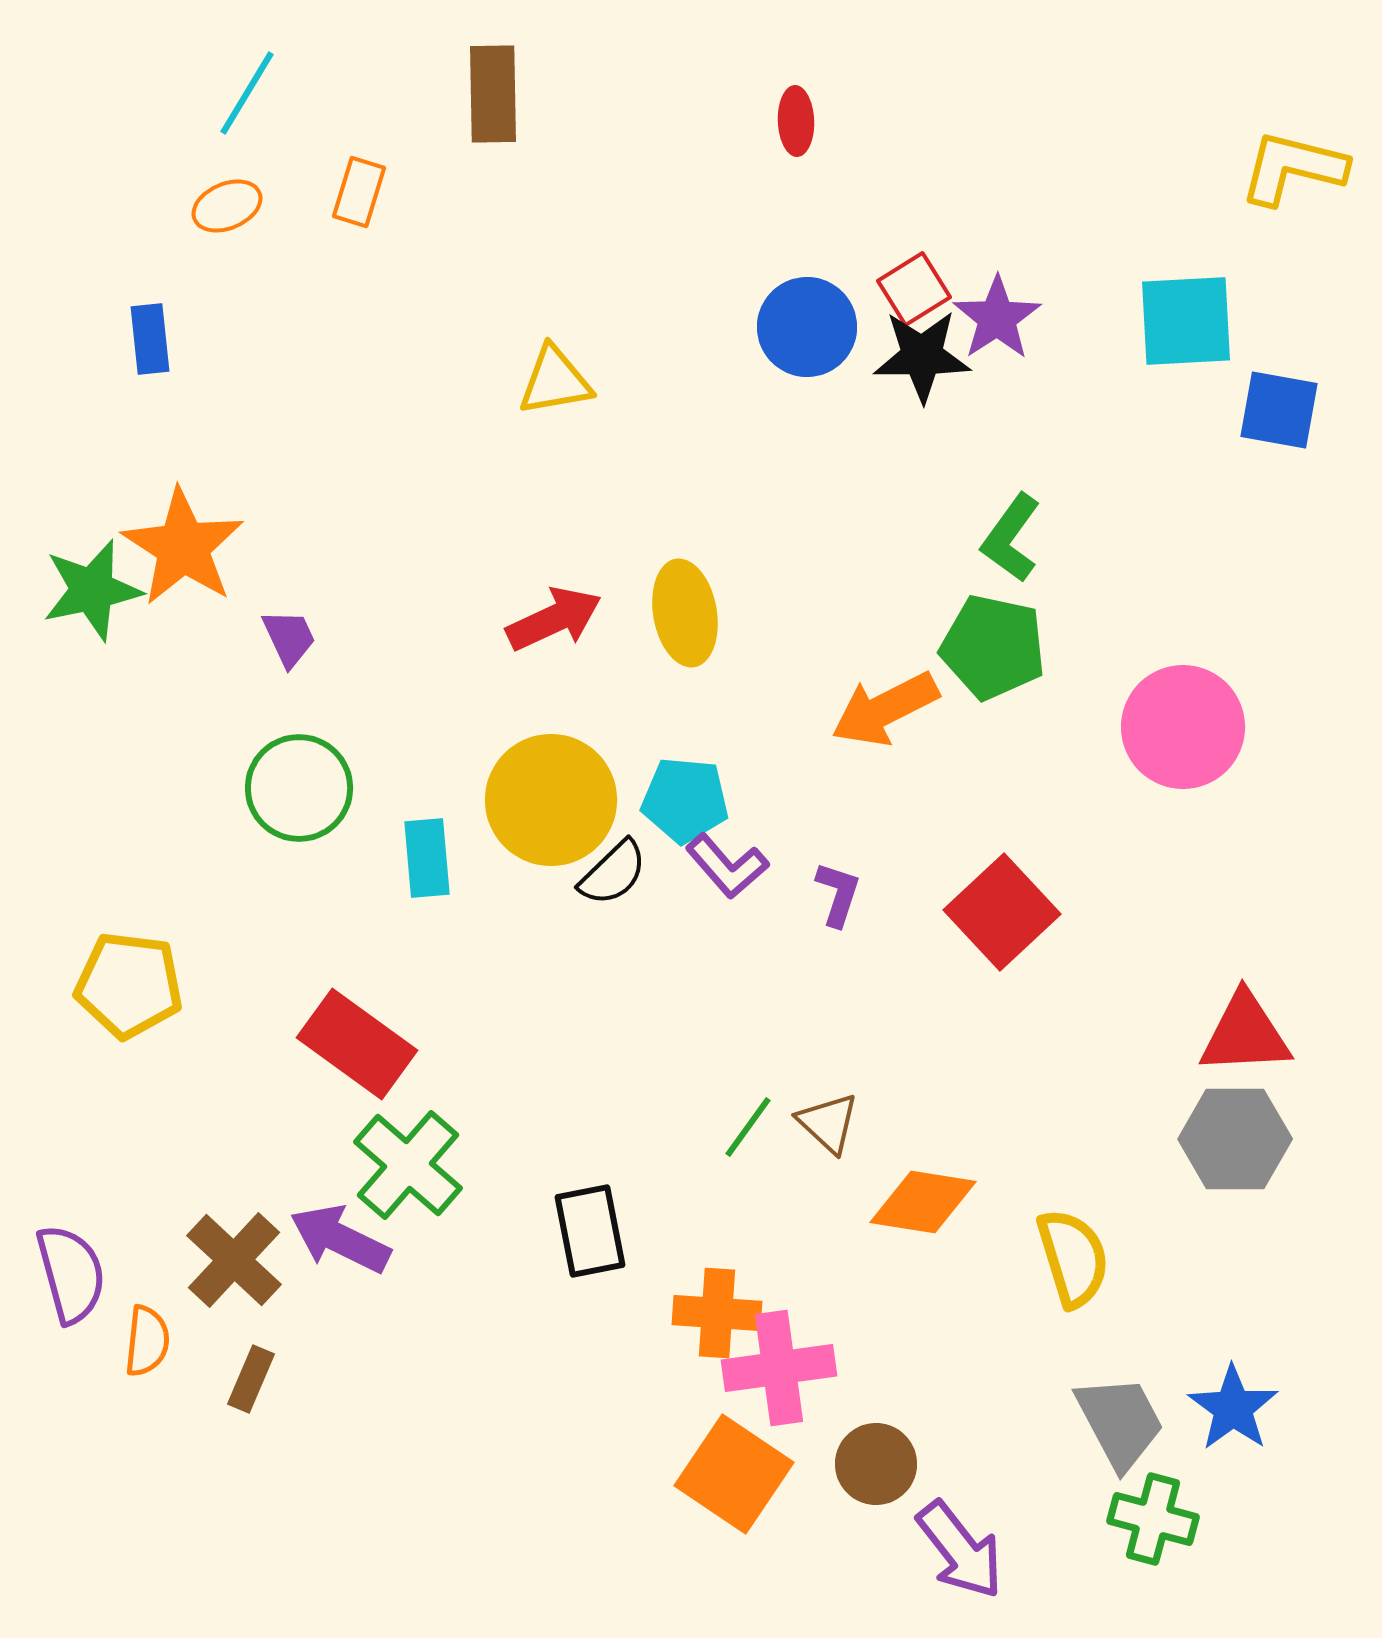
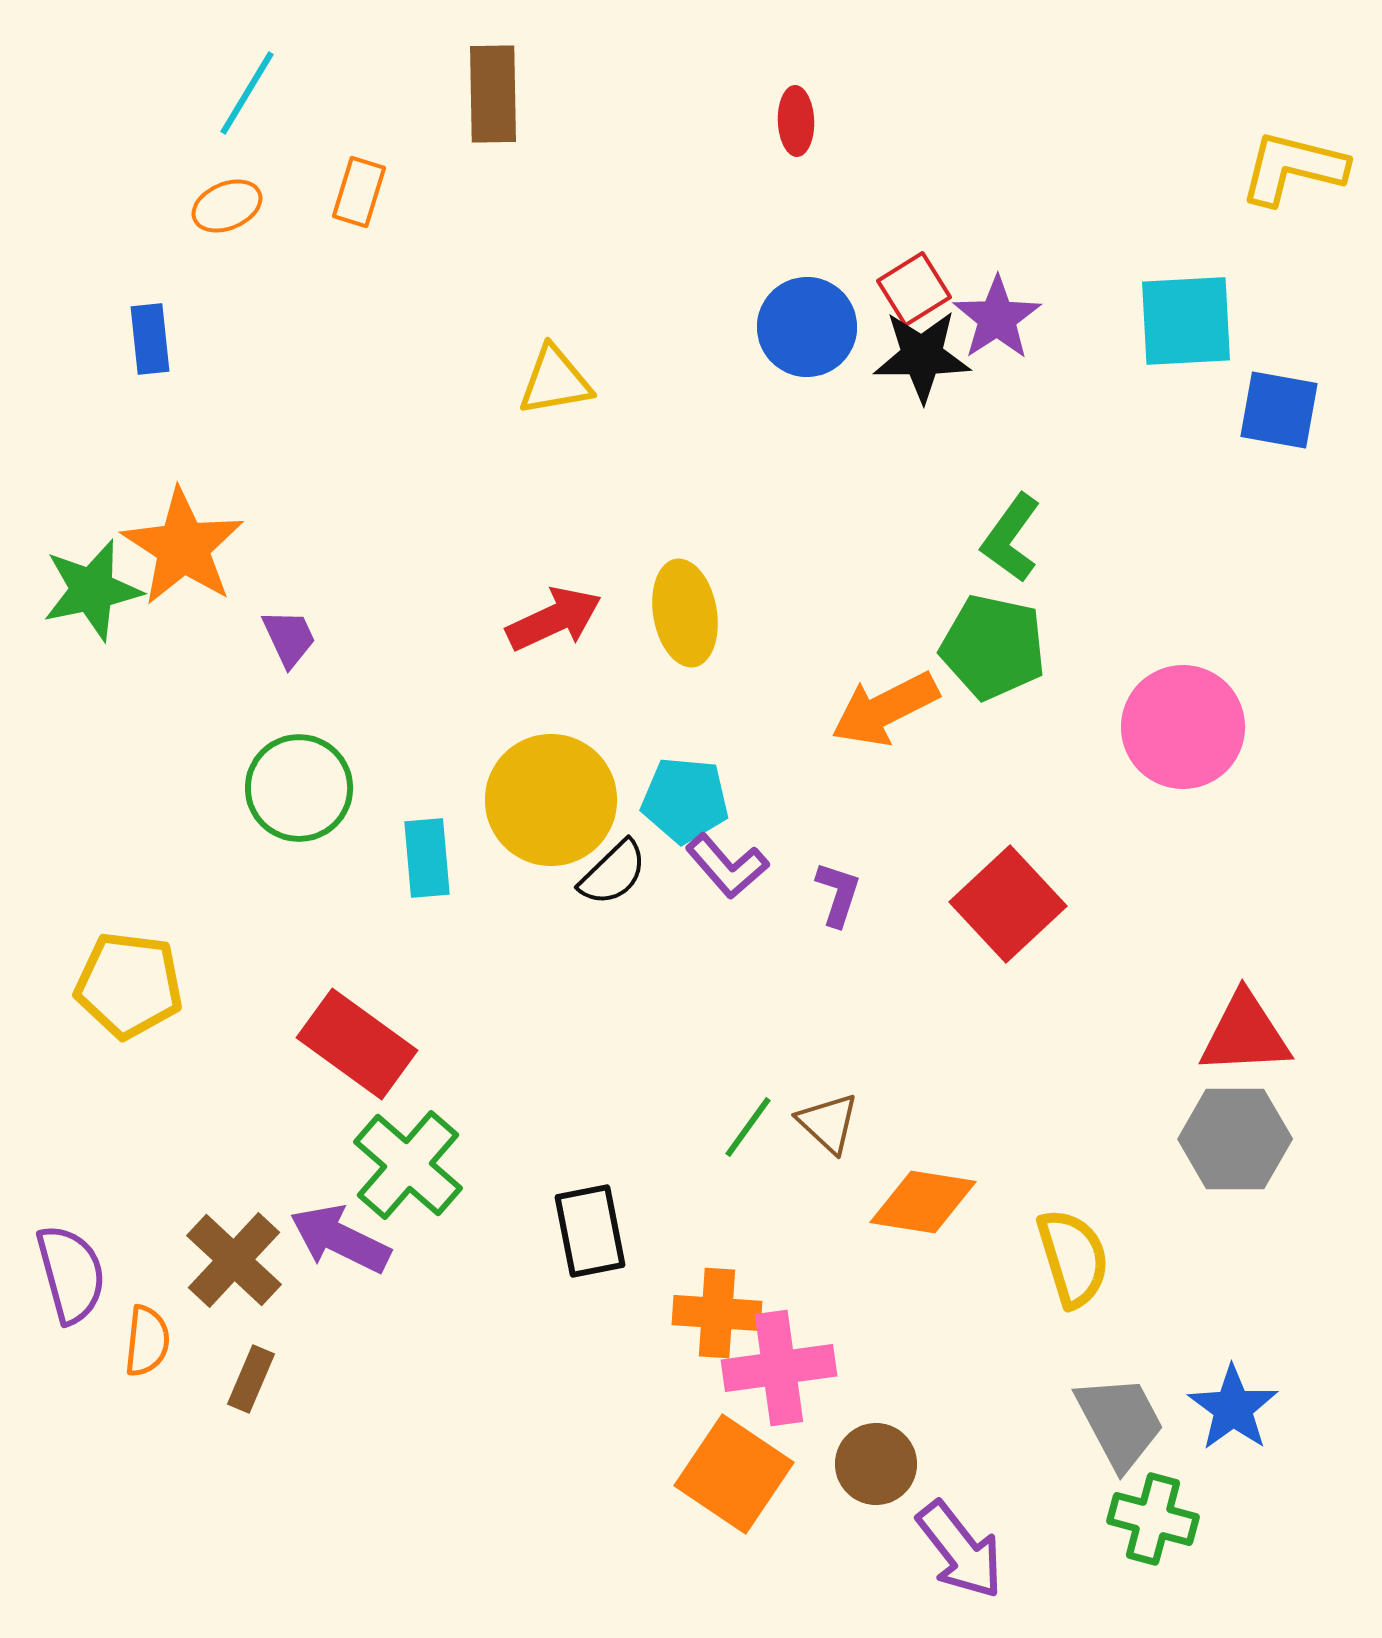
red square at (1002, 912): moved 6 px right, 8 px up
